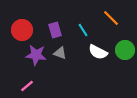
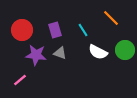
pink line: moved 7 px left, 6 px up
